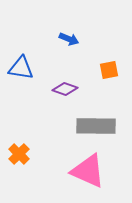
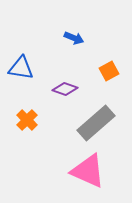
blue arrow: moved 5 px right, 1 px up
orange square: moved 1 px down; rotated 18 degrees counterclockwise
gray rectangle: moved 3 px up; rotated 42 degrees counterclockwise
orange cross: moved 8 px right, 34 px up
